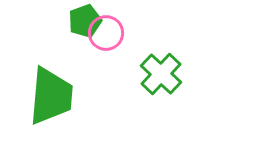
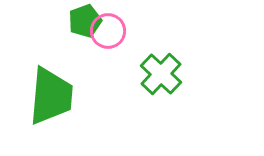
pink circle: moved 2 px right, 2 px up
